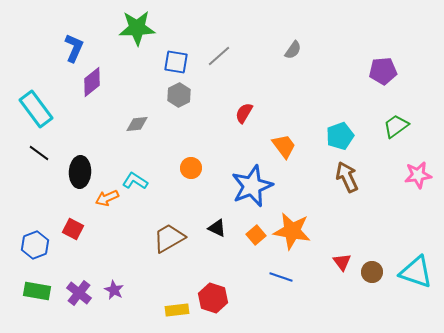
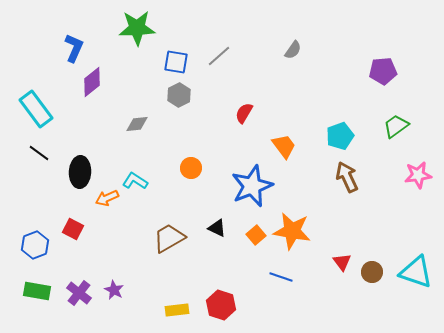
red hexagon: moved 8 px right, 7 px down
